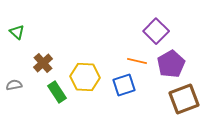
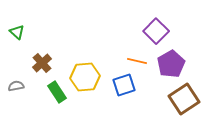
brown cross: moved 1 px left
yellow hexagon: rotated 8 degrees counterclockwise
gray semicircle: moved 2 px right, 1 px down
brown square: rotated 12 degrees counterclockwise
